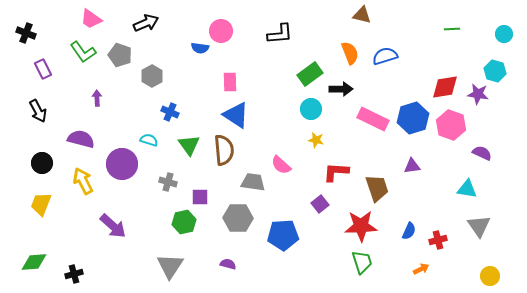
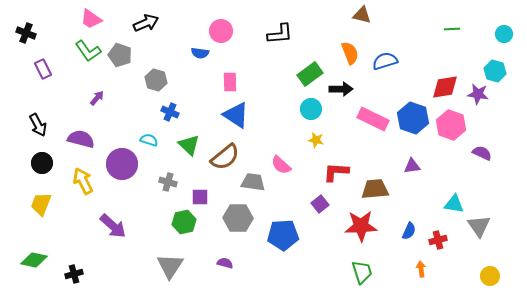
blue semicircle at (200, 48): moved 5 px down
green L-shape at (83, 52): moved 5 px right, 1 px up
blue semicircle at (385, 56): moved 5 px down
gray hexagon at (152, 76): moved 4 px right, 4 px down; rotated 15 degrees counterclockwise
purple arrow at (97, 98): rotated 42 degrees clockwise
black arrow at (38, 111): moved 14 px down
blue hexagon at (413, 118): rotated 24 degrees counterclockwise
green triangle at (189, 145): rotated 10 degrees counterclockwise
brown semicircle at (224, 150): moved 1 px right, 7 px down; rotated 56 degrees clockwise
brown trapezoid at (377, 188): moved 2 px left, 1 px down; rotated 76 degrees counterclockwise
cyan triangle at (467, 189): moved 13 px left, 15 px down
green diamond at (34, 262): moved 2 px up; rotated 16 degrees clockwise
green trapezoid at (362, 262): moved 10 px down
purple semicircle at (228, 264): moved 3 px left, 1 px up
orange arrow at (421, 269): rotated 70 degrees counterclockwise
